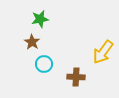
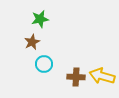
brown star: rotated 14 degrees clockwise
yellow arrow: moved 1 px left, 24 px down; rotated 70 degrees clockwise
